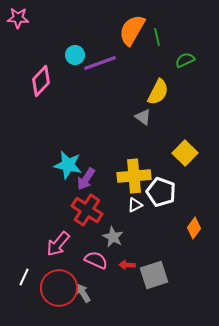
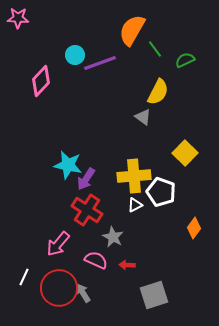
green line: moved 2 px left, 12 px down; rotated 24 degrees counterclockwise
gray square: moved 20 px down
